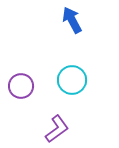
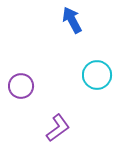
cyan circle: moved 25 px right, 5 px up
purple L-shape: moved 1 px right, 1 px up
